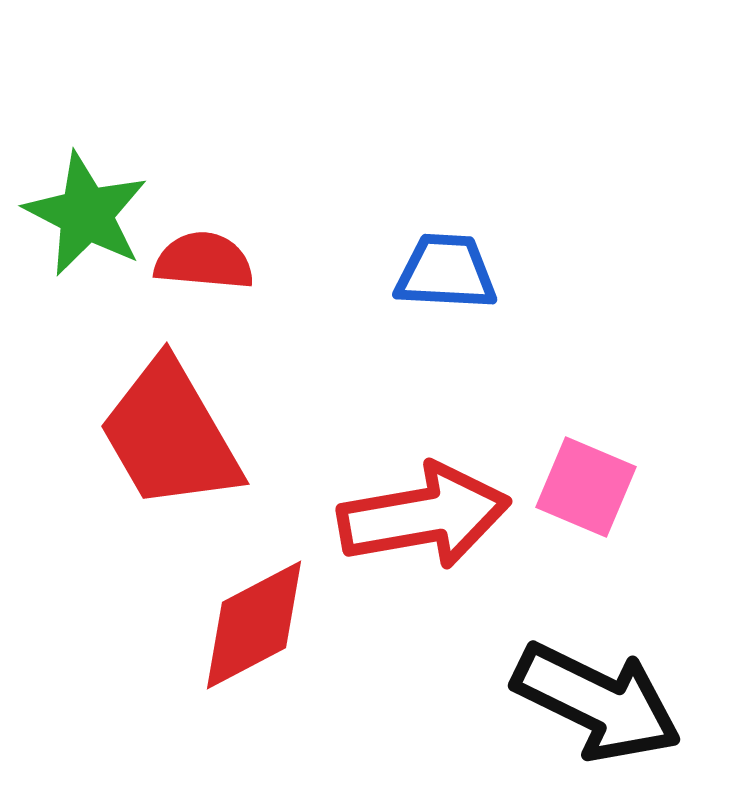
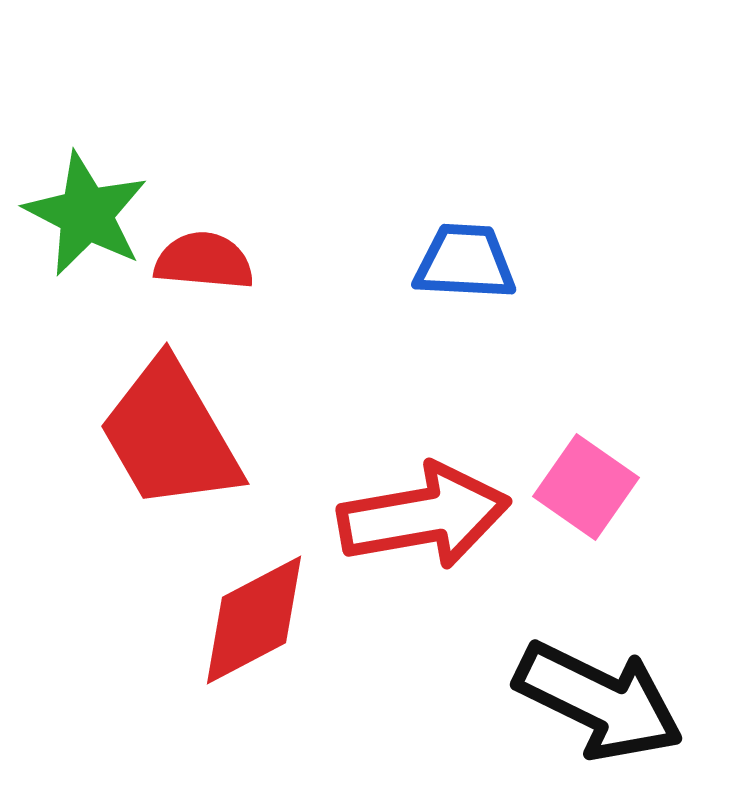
blue trapezoid: moved 19 px right, 10 px up
pink square: rotated 12 degrees clockwise
red diamond: moved 5 px up
black arrow: moved 2 px right, 1 px up
